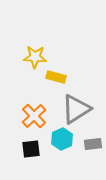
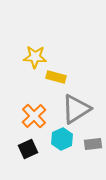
black square: moved 3 px left; rotated 18 degrees counterclockwise
